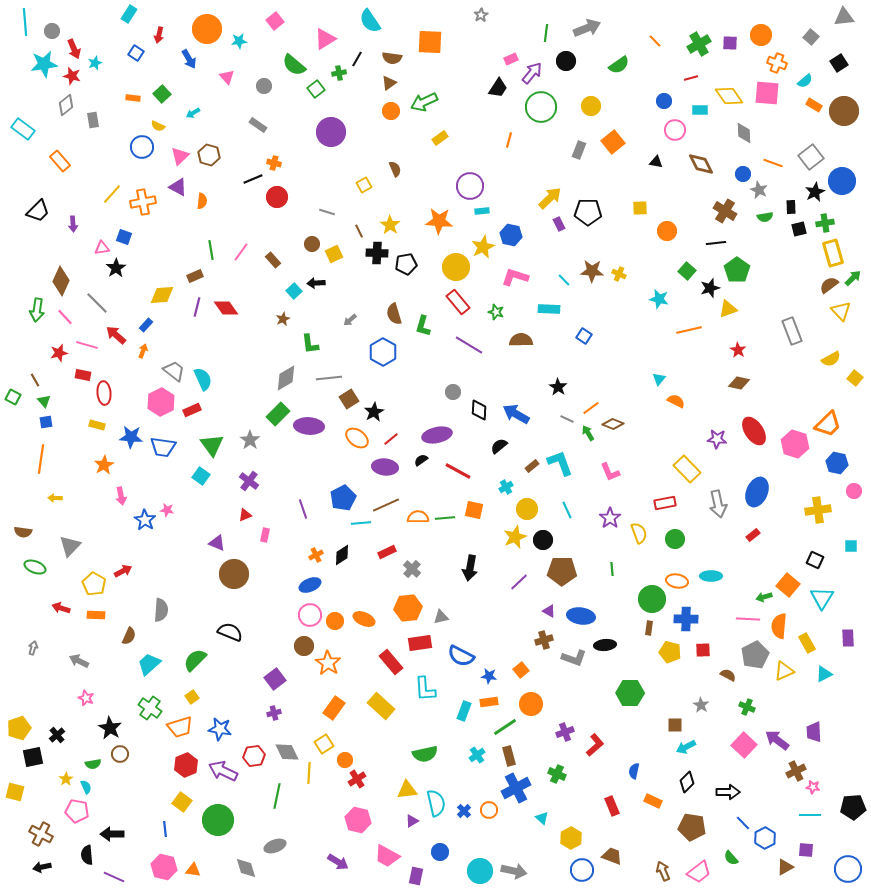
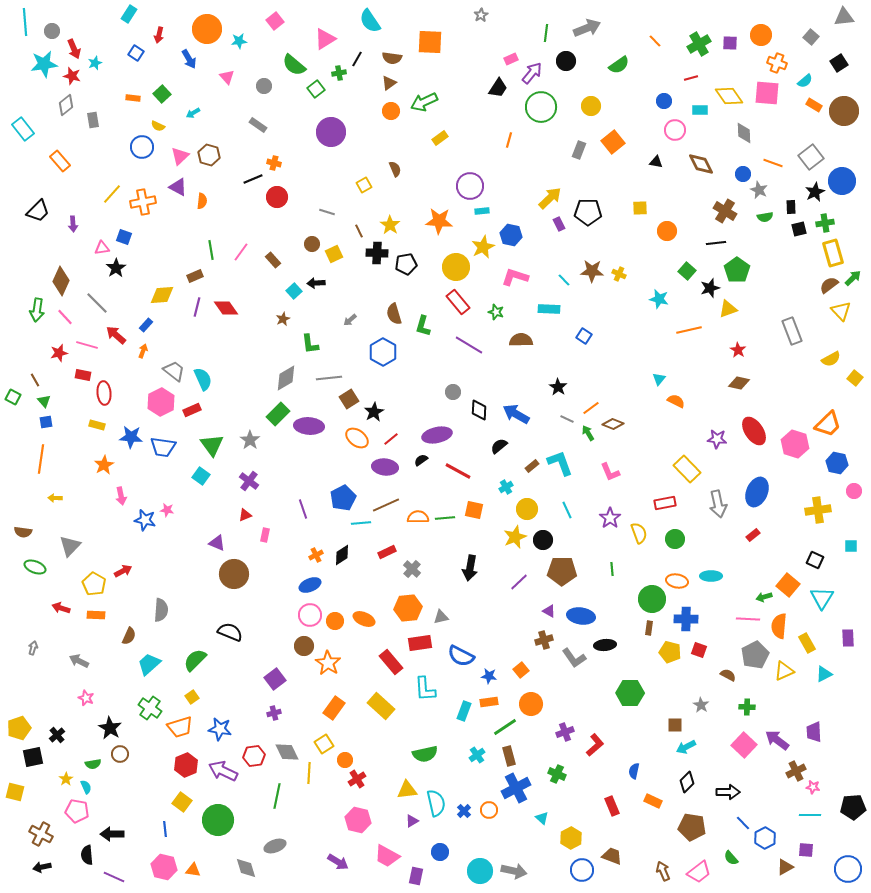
cyan rectangle at (23, 129): rotated 15 degrees clockwise
blue star at (145, 520): rotated 20 degrees counterclockwise
red square at (703, 650): moved 4 px left; rotated 21 degrees clockwise
gray L-shape at (574, 658): rotated 35 degrees clockwise
green cross at (747, 707): rotated 21 degrees counterclockwise
